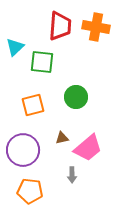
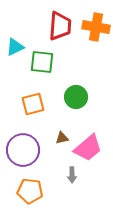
cyan triangle: rotated 18 degrees clockwise
orange square: moved 1 px up
